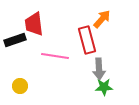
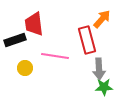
yellow circle: moved 5 px right, 18 px up
